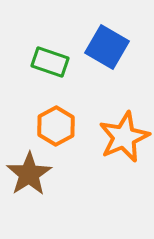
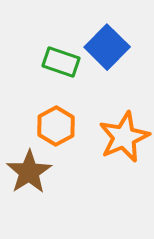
blue square: rotated 15 degrees clockwise
green rectangle: moved 11 px right
brown star: moved 2 px up
